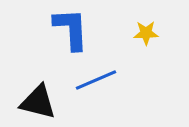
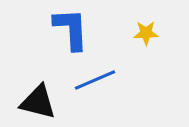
blue line: moved 1 px left
